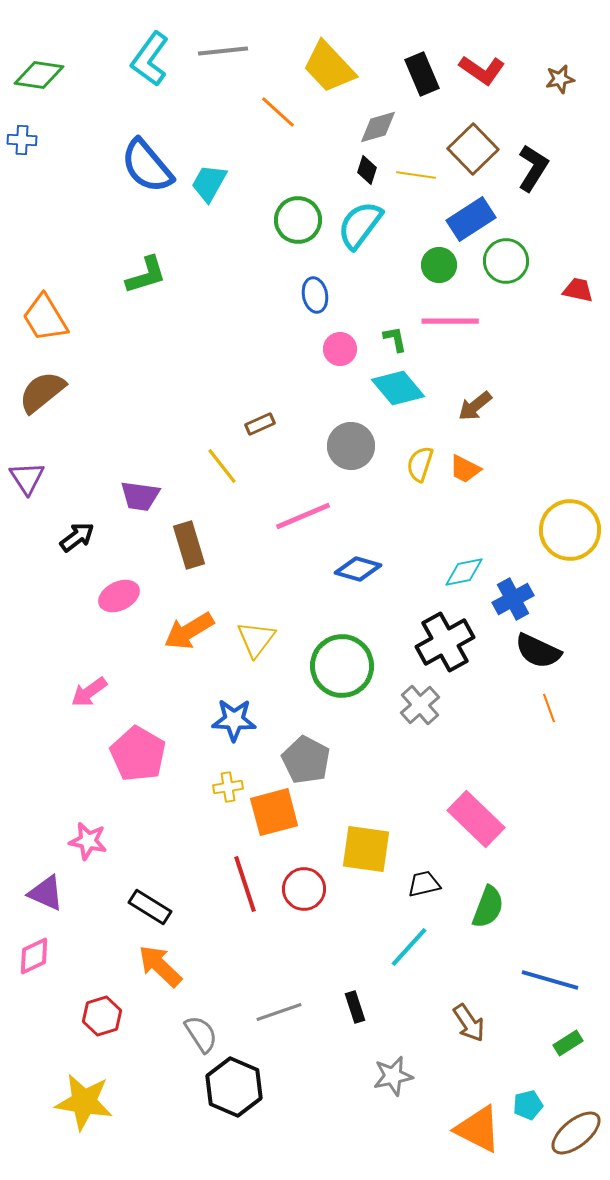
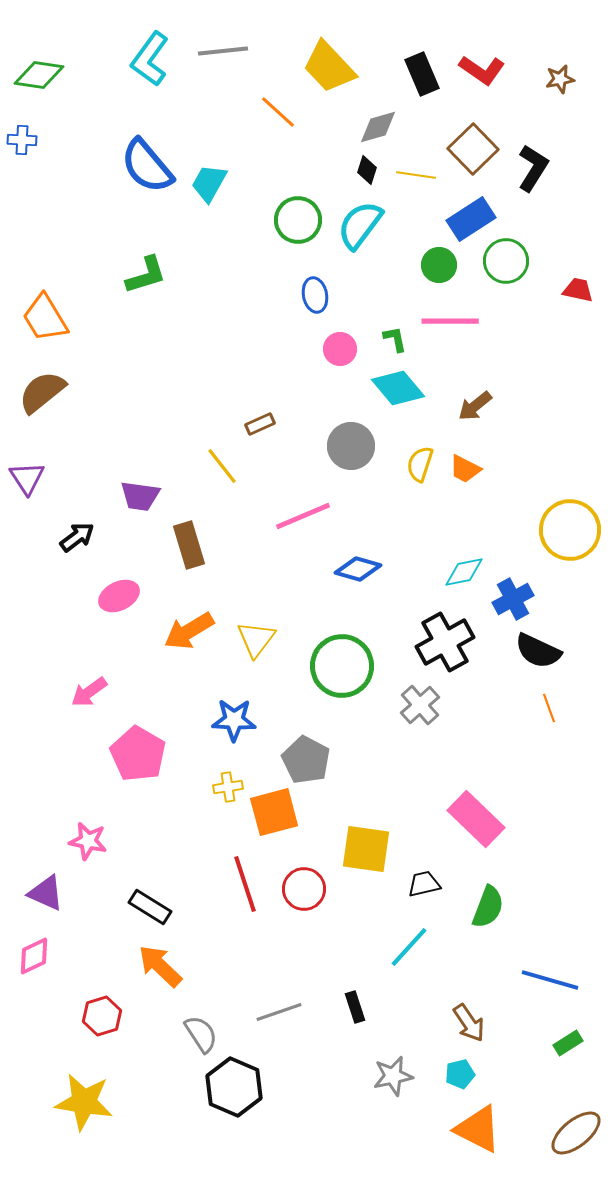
cyan pentagon at (528, 1105): moved 68 px left, 31 px up
